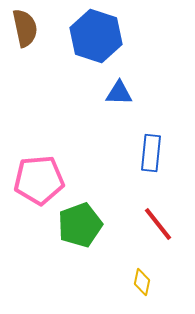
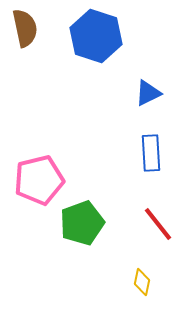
blue triangle: moved 29 px right; rotated 28 degrees counterclockwise
blue rectangle: rotated 9 degrees counterclockwise
pink pentagon: rotated 9 degrees counterclockwise
green pentagon: moved 2 px right, 2 px up
